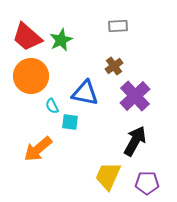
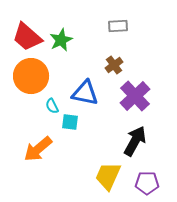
brown cross: moved 1 px up
